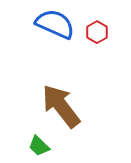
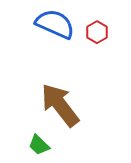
brown arrow: moved 1 px left, 1 px up
green trapezoid: moved 1 px up
